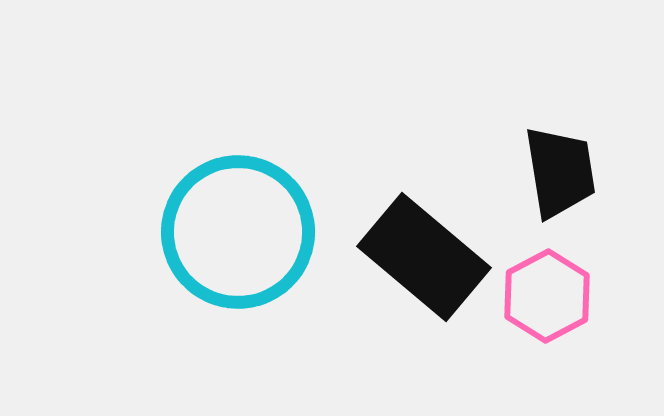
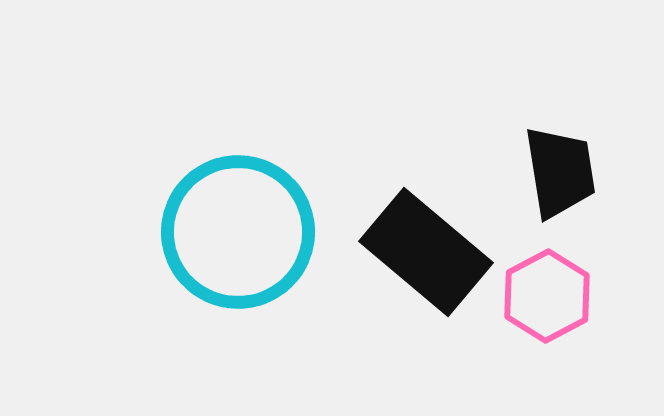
black rectangle: moved 2 px right, 5 px up
